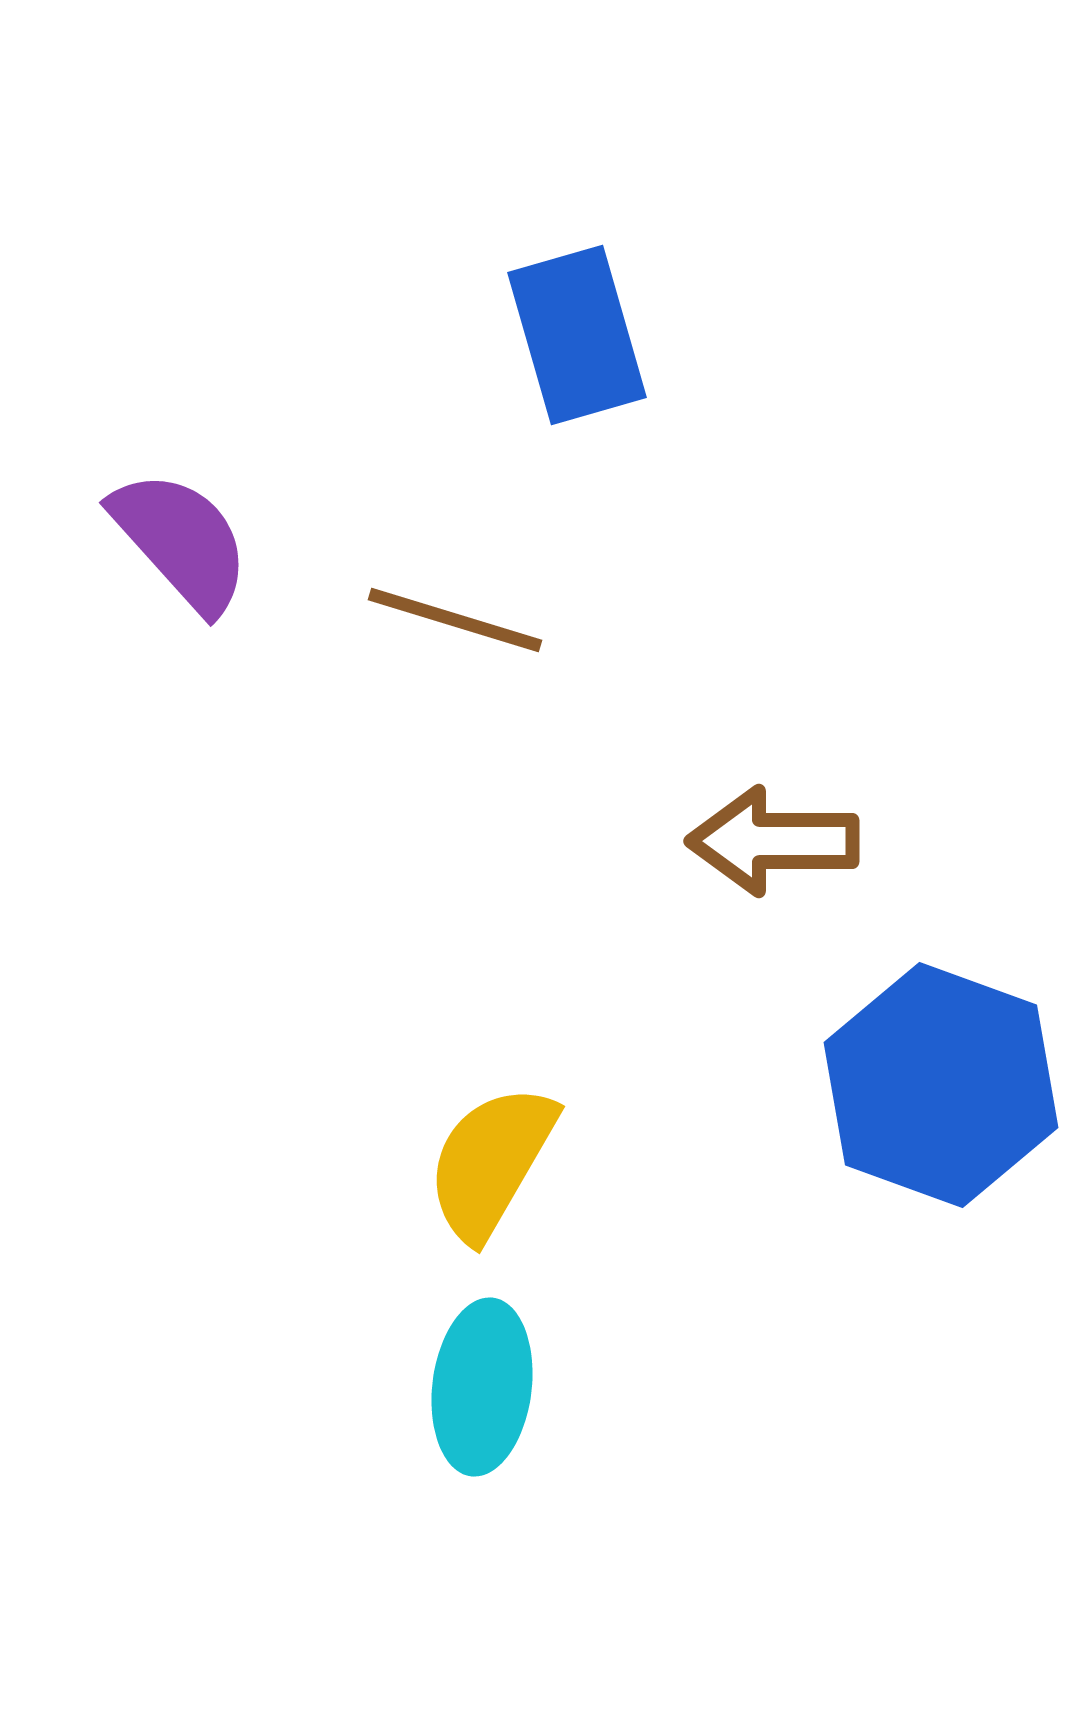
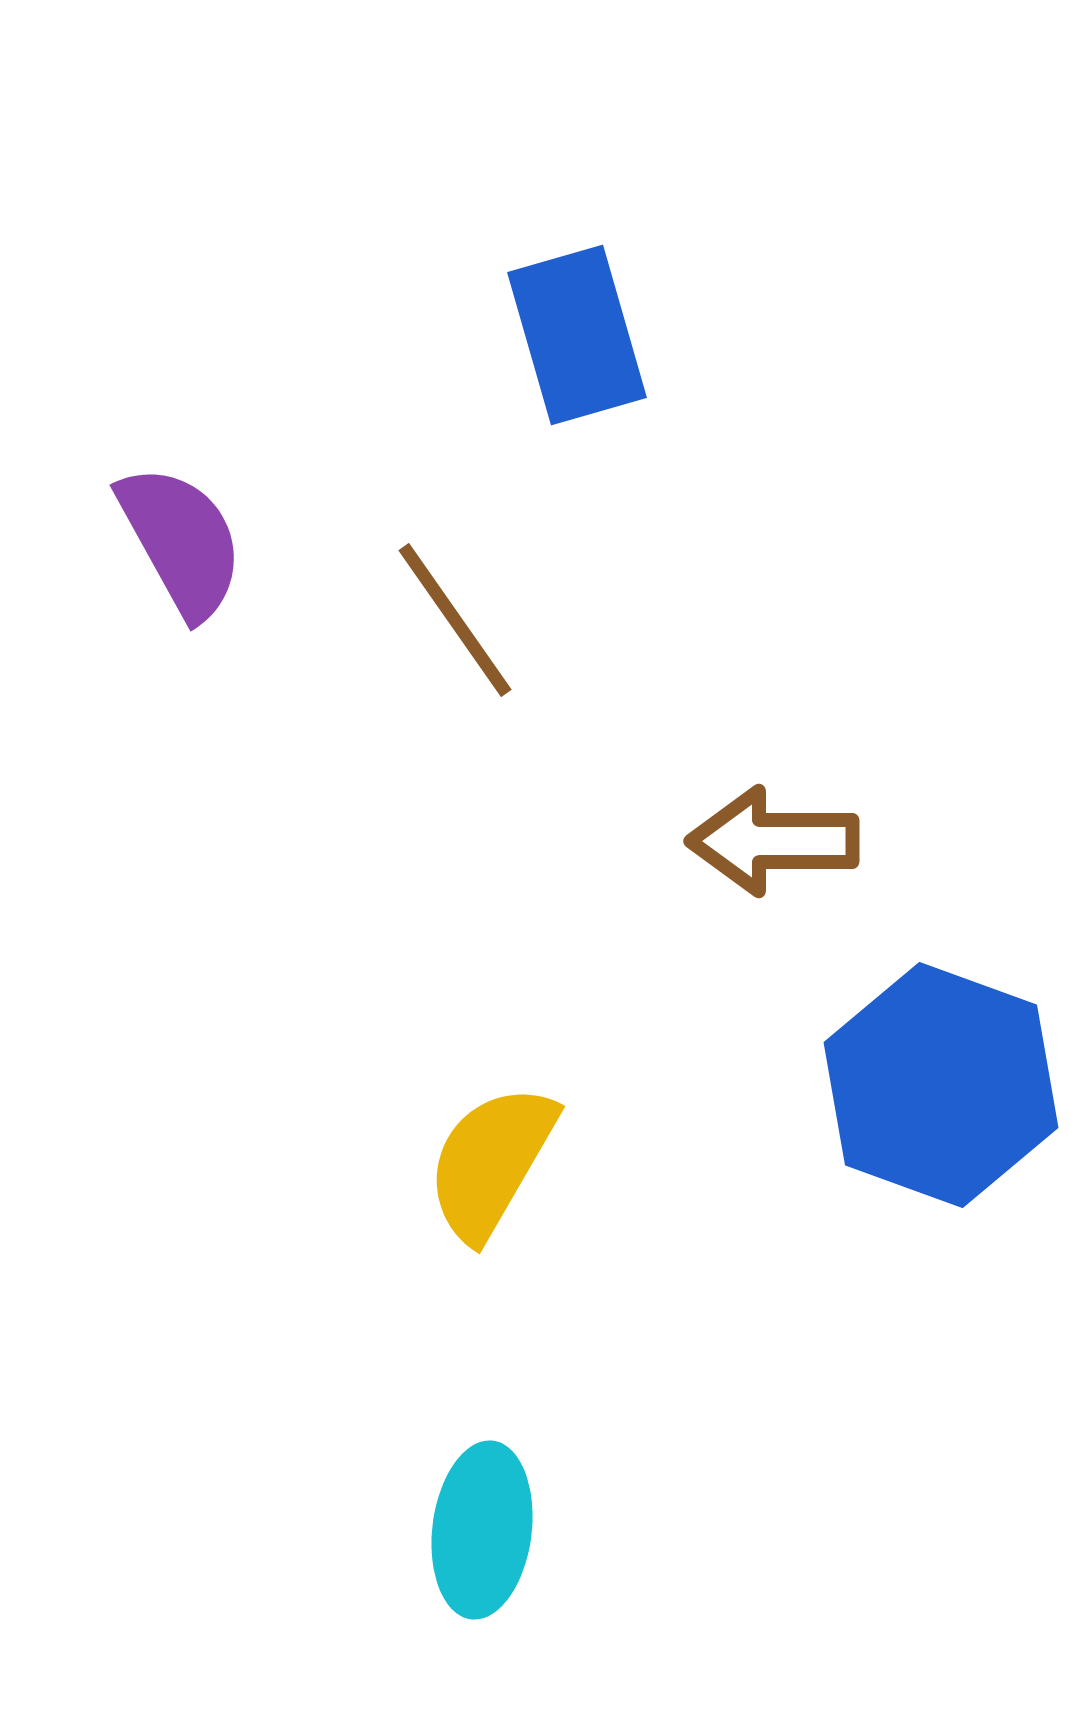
purple semicircle: rotated 13 degrees clockwise
brown line: rotated 38 degrees clockwise
cyan ellipse: moved 143 px down
